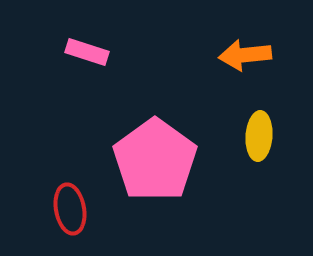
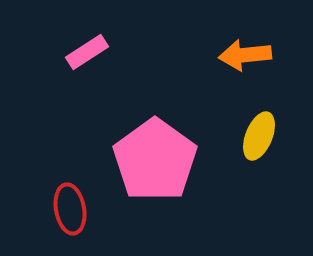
pink rectangle: rotated 51 degrees counterclockwise
yellow ellipse: rotated 18 degrees clockwise
